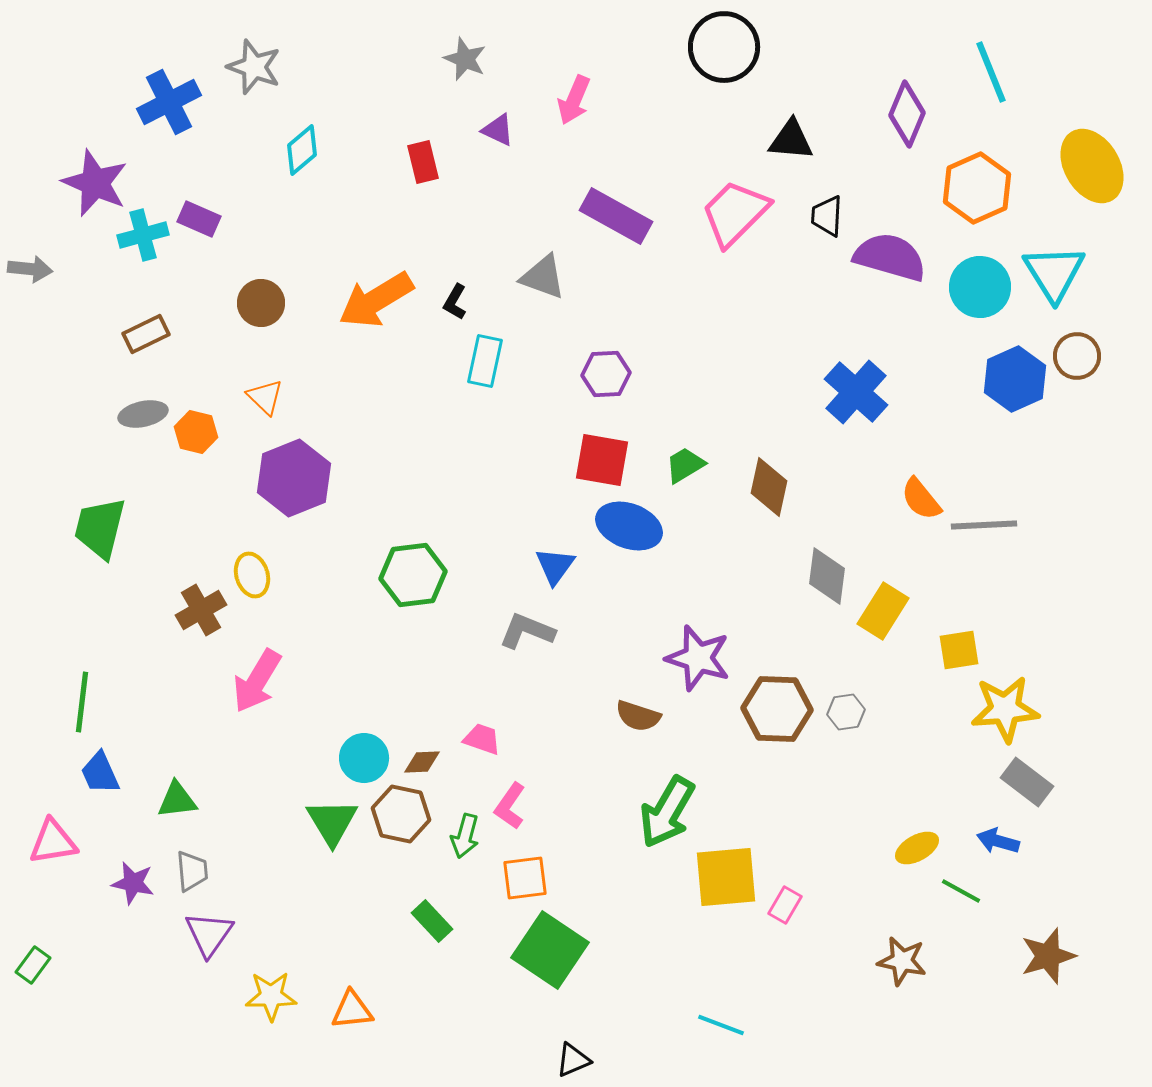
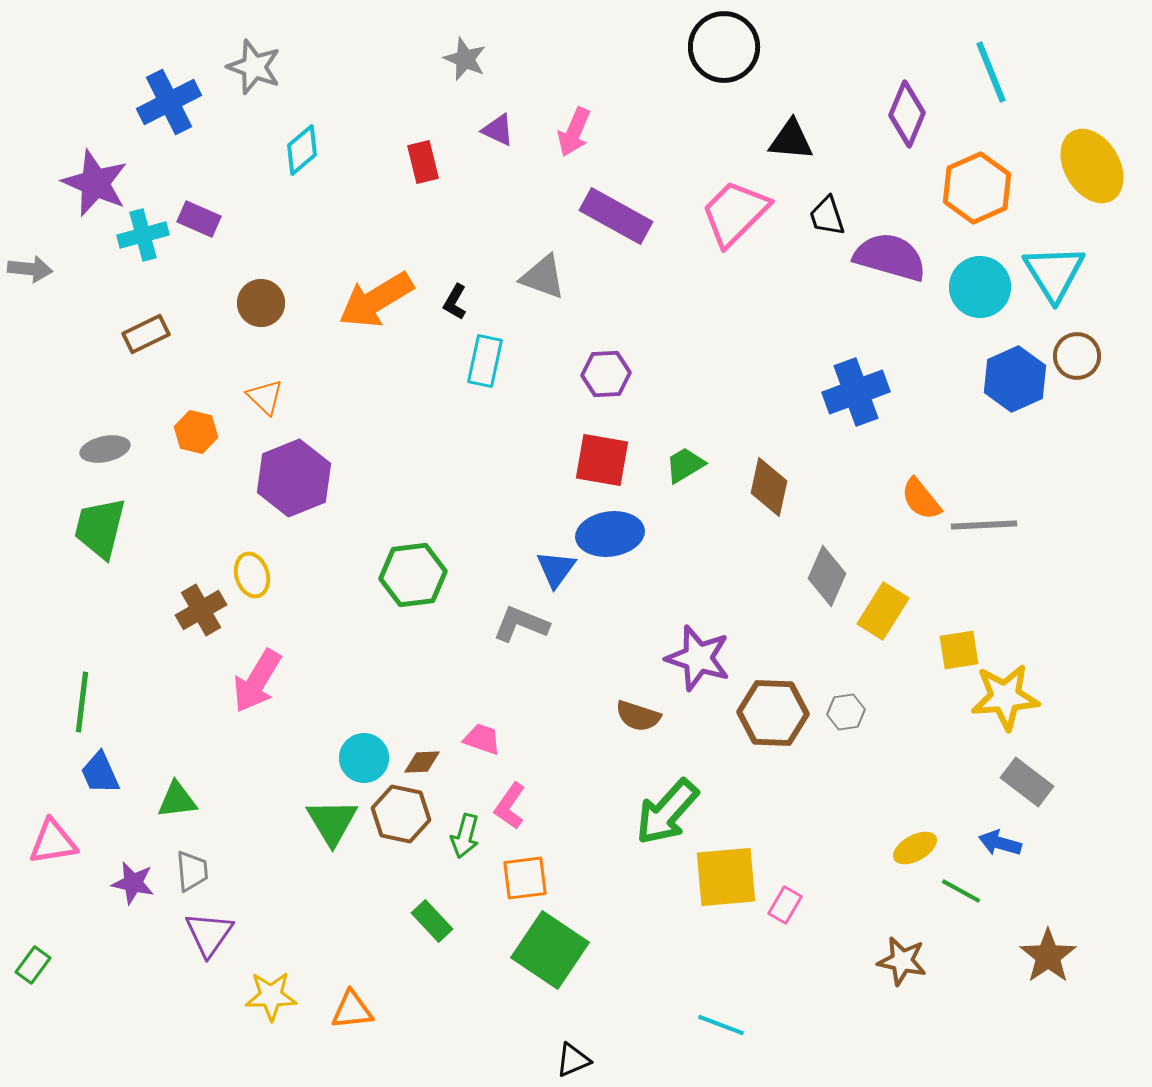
pink arrow at (574, 100): moved 32 px down
black trapezoid at (827, 216): rotated 21 degrees counterclockwise
blue cross at (856, 392): rotated 28 degrees clockwise
gray ellipse at (143, 414): moved 38 px left, 35 px down
blue ellipse at (629, 526): moved 19 px left, 8 px down; rotated 28 degrees counterclockwise
blue triangle at (555, 566): moved 1 px right, 3 px down
gray diamond at (827, 576): rotated 16 degrees clockwise
gray L-shape at (527, 631): moved 6 px left, 7 px up
brown hexagon at (777, 709): moved 4 px left, 4 px down
yellow star at (1005, 709): moved 12 px up
green arrow at (667, 812): rotated 12 degrees clockwise
blue arrow at (998, 841): moved 2 px right, 2 px down
yellow ellipse at (917, 848): moved 2 px left
brown star at (1048, 956): rotated 18 degrees counterclockwise
